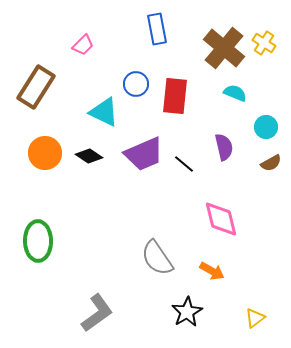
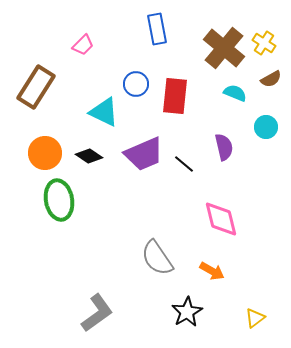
brown semicircle: moved 84 px up
green ellipse: moved 21 px right, 41 px up; rotated 9 degrees counterclockwise
